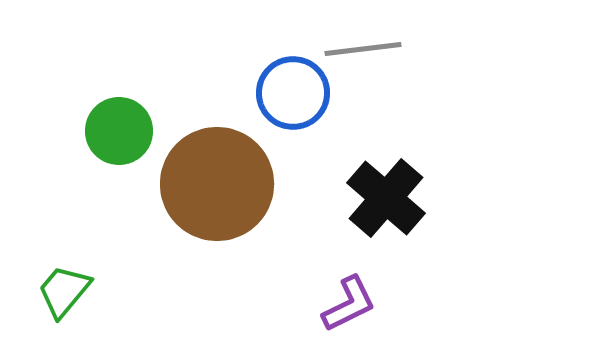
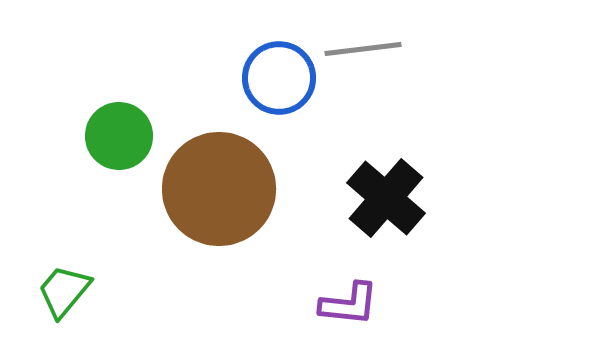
blue circle: moved 14 px left, 15 px up
green circle: moved 5 px down
brown circle: moved 2 px right, 5 px down
purple L-shape: rotated 32 degrees clockwise
